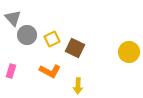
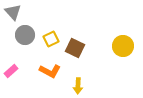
gray triangle: moved 6 px up
gray circle: moved 2 px left
yellow square: moved 1 px left
yellow circle: moved 6 px left, 6 px up
pink rectangle: rotated 32 degrees clockwise
